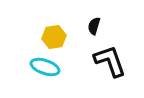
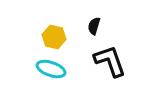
yellow hexagon: rotated 20 degrees clockwise
cyan ellipse: moved 6 px right, 2 px down
